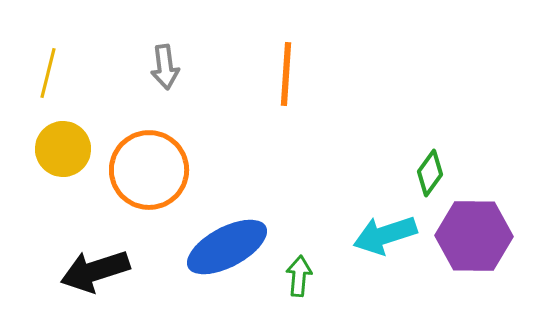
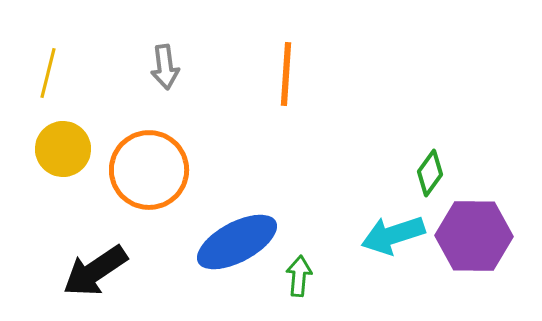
cyan arrow: moved 8 px right
blue ellipse: moved 10 px right, 5 px up
black arrow: rotated 16 degrees counterclockwise
